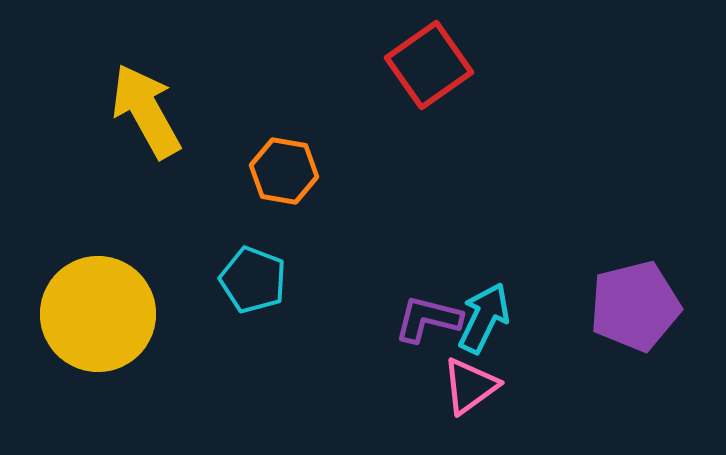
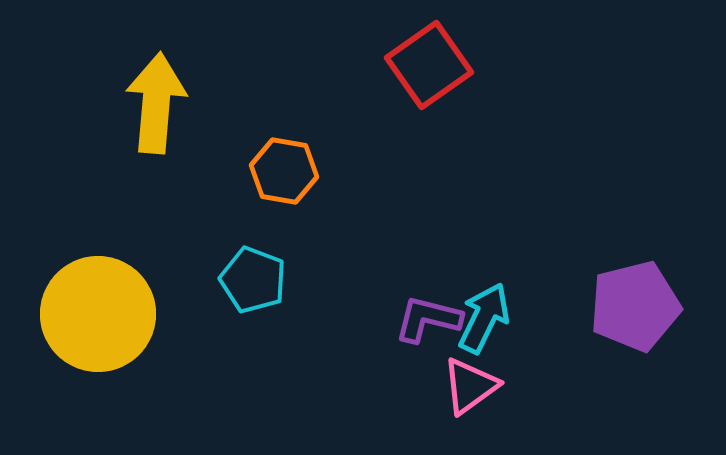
yellow arrow: moved 10 px right, 8 px up; rotated 34 degrees clockwise
